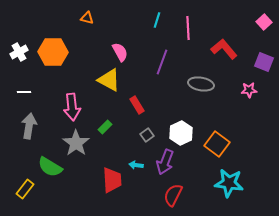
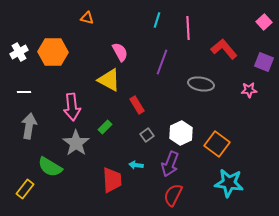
purple arrow: moved 5 px right, 2 px down
